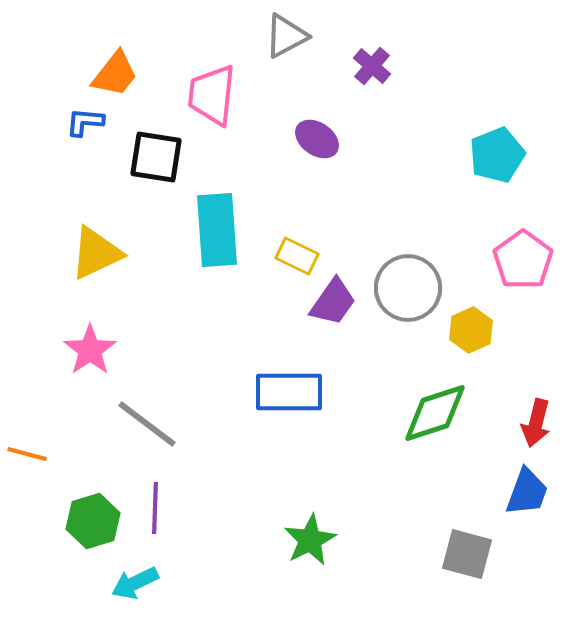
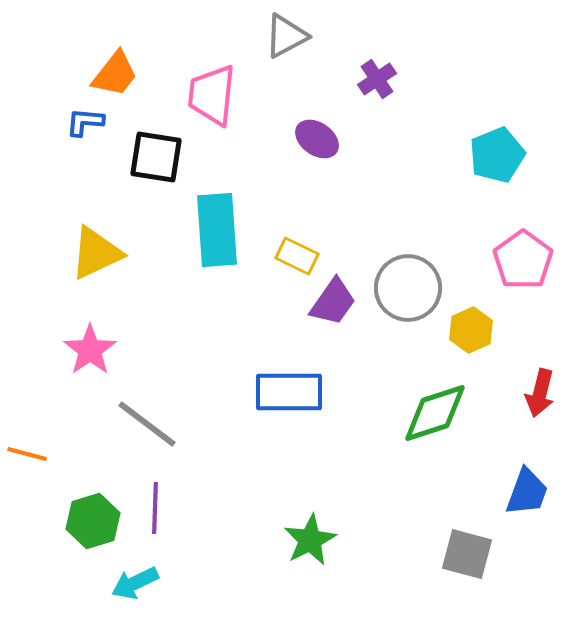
purple cross: moved 5 px right, 13 px down; rotated 15 degrees clockwise
red arrow: moved 4 px right, 30 px up
